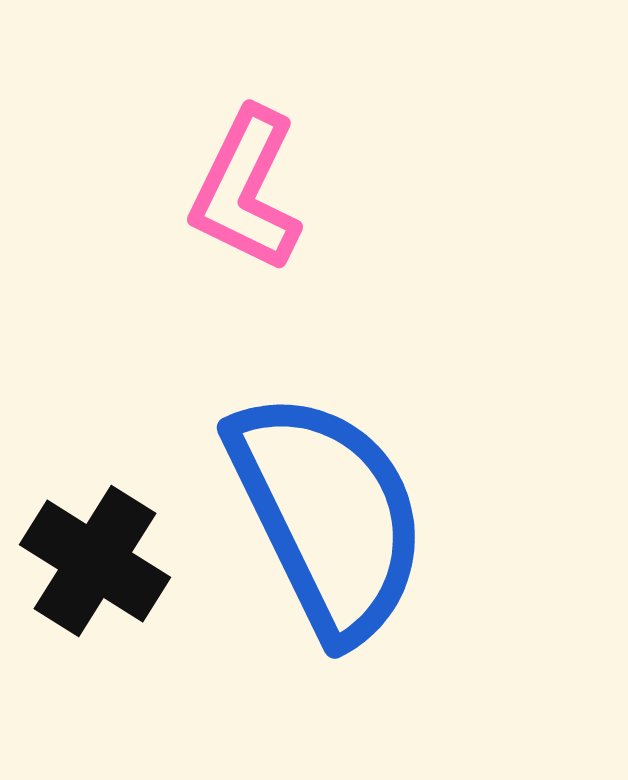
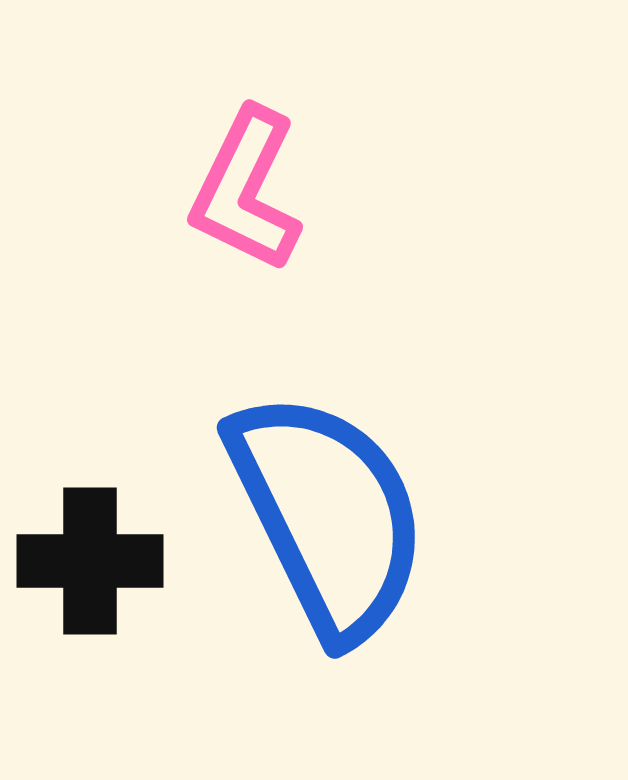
black cross: moved 5 px left; rotated 32 degrees counterclockwise
